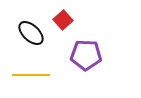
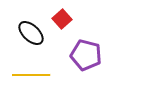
red square: moved 1 px left, 1 px up
purple pentagon: rotated 12 degrees clockwise
